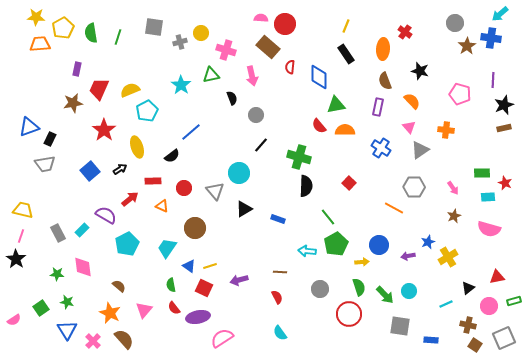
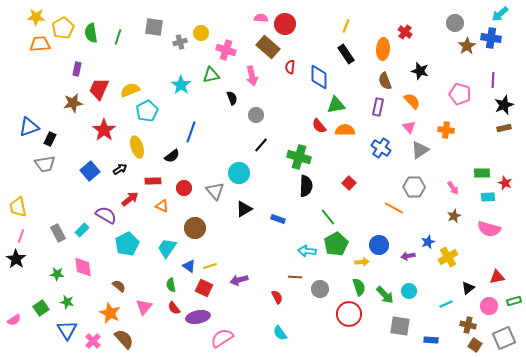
blue line at (191, 132): rotated 30 degrees counterclockwise
yellow trapezoid at (23, 210): moved 5 px left, 3 px up; rotated 115 degrees counterclockwise
brown line at (280, 272): moved 15 px right, 5 px down
pink triangle at (144, 310): moved 3 px up
